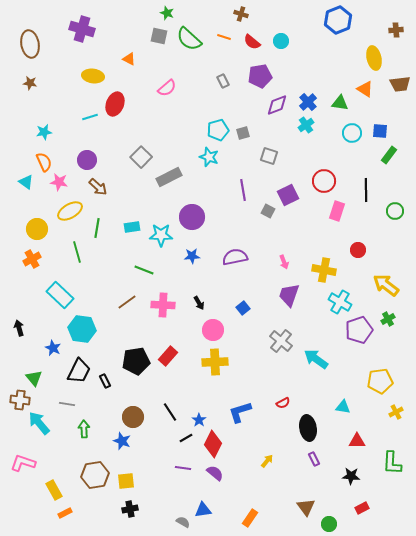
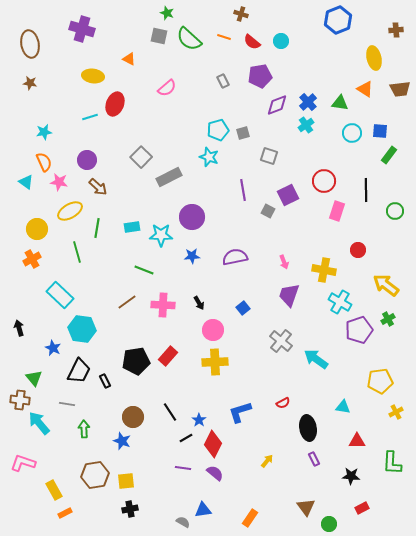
brown trapezoid at (400, 84): moved 5 px down
